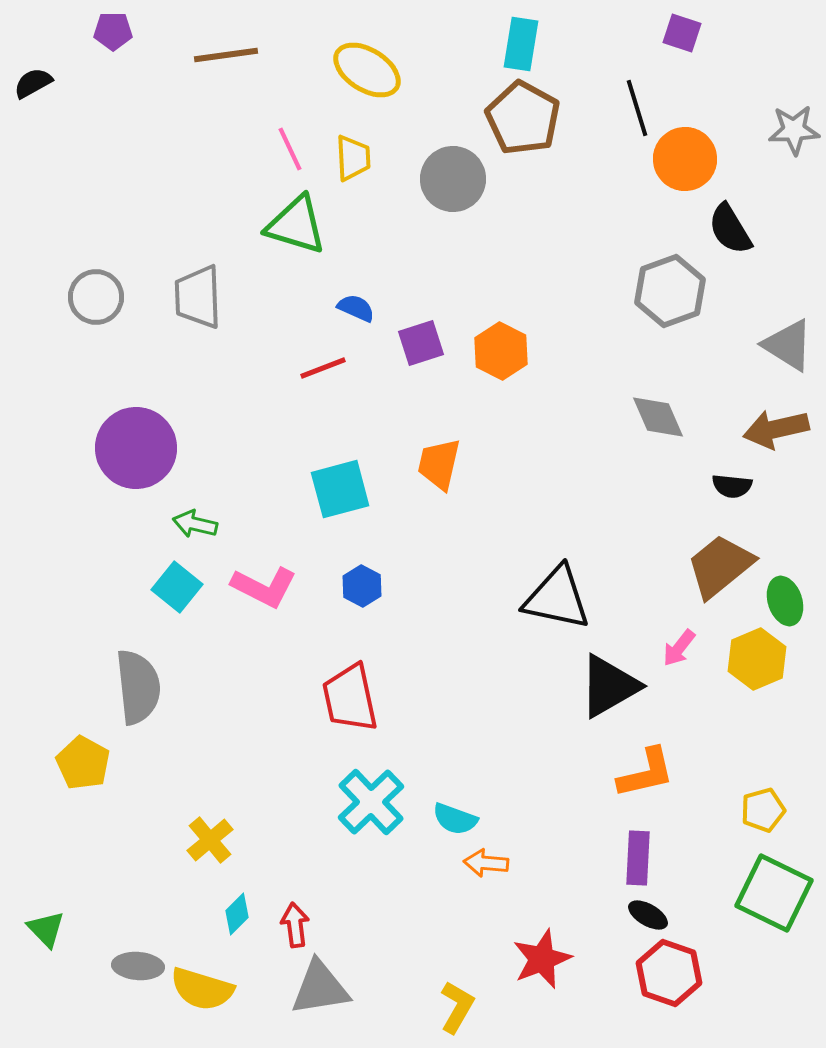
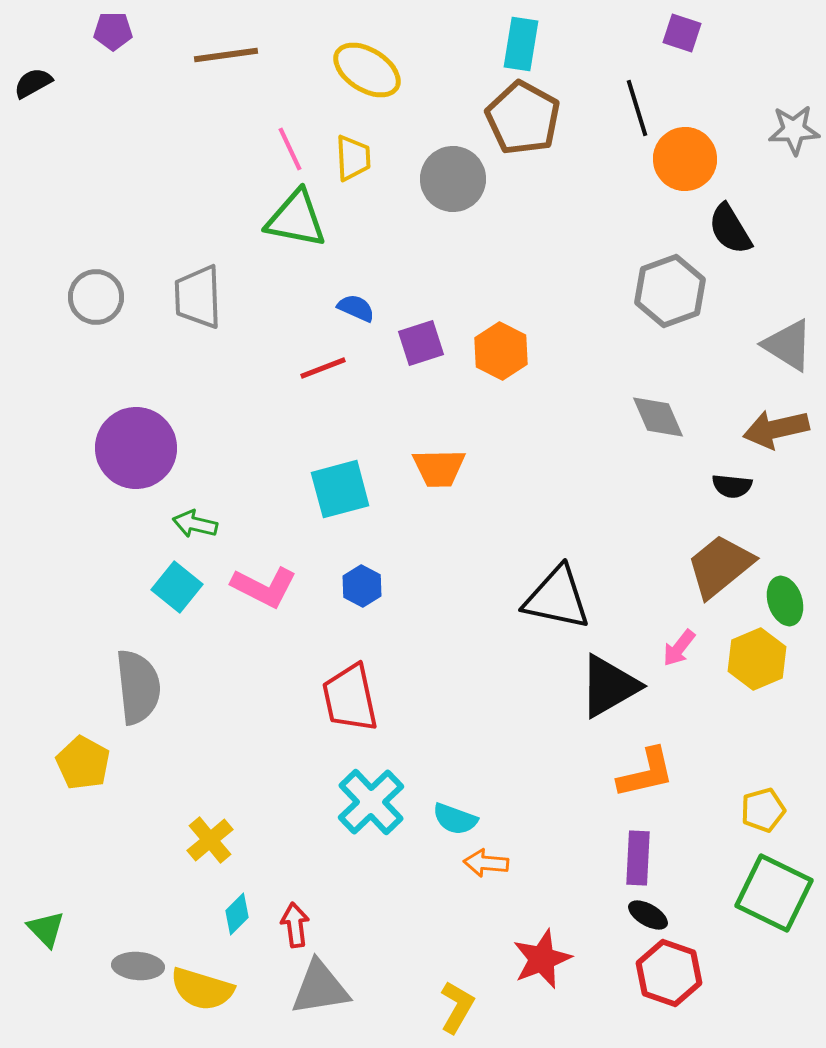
green triangle at (296, 225): moved 6 px up; rotated 6 degrees counterclockwise
orange trapezoid at (439, 464): moved 4 px down; rotated 104 degrees counterclockwise
